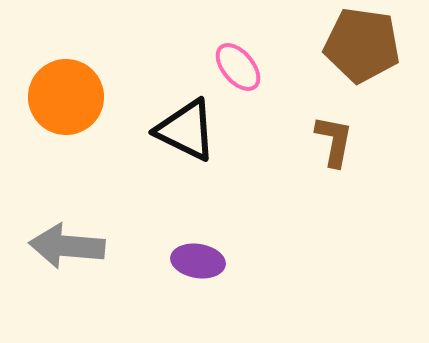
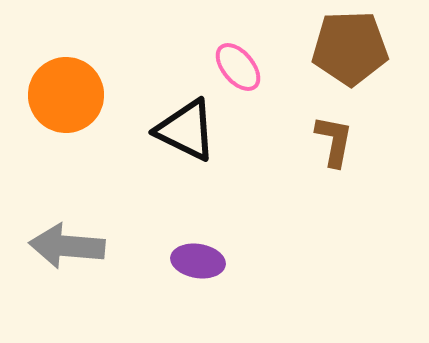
brown pentagon: moved 12 px left, 3 px down; rotated 10 degrees counterclockwise
orange circle: moved 2 px up
